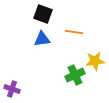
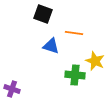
orange line: moved 1 px down
blue triangle: moved 9 px right, 7 px down; rotated 24 degrees clockwise
yellow star: rotated 30 degrees clockwise
green cross: rotated 30 degrees clockwise
